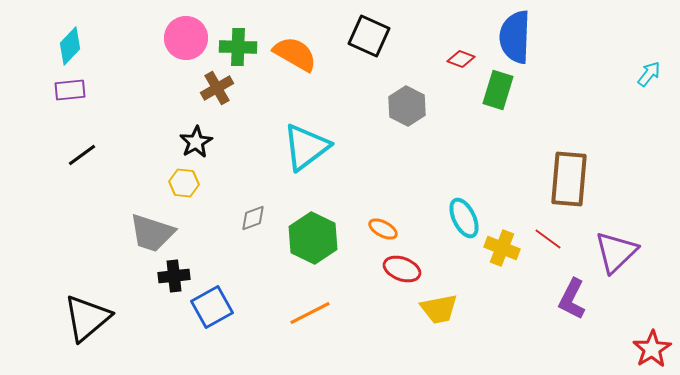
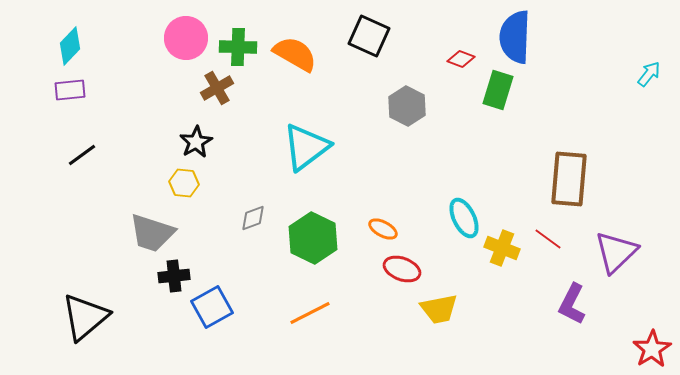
purple L-shape: moved 5 px down
black triangle: moved 2 px left, 1 px up
